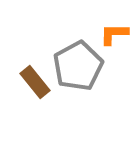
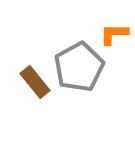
gray pentagon: moved 1 px right, 1 px down
